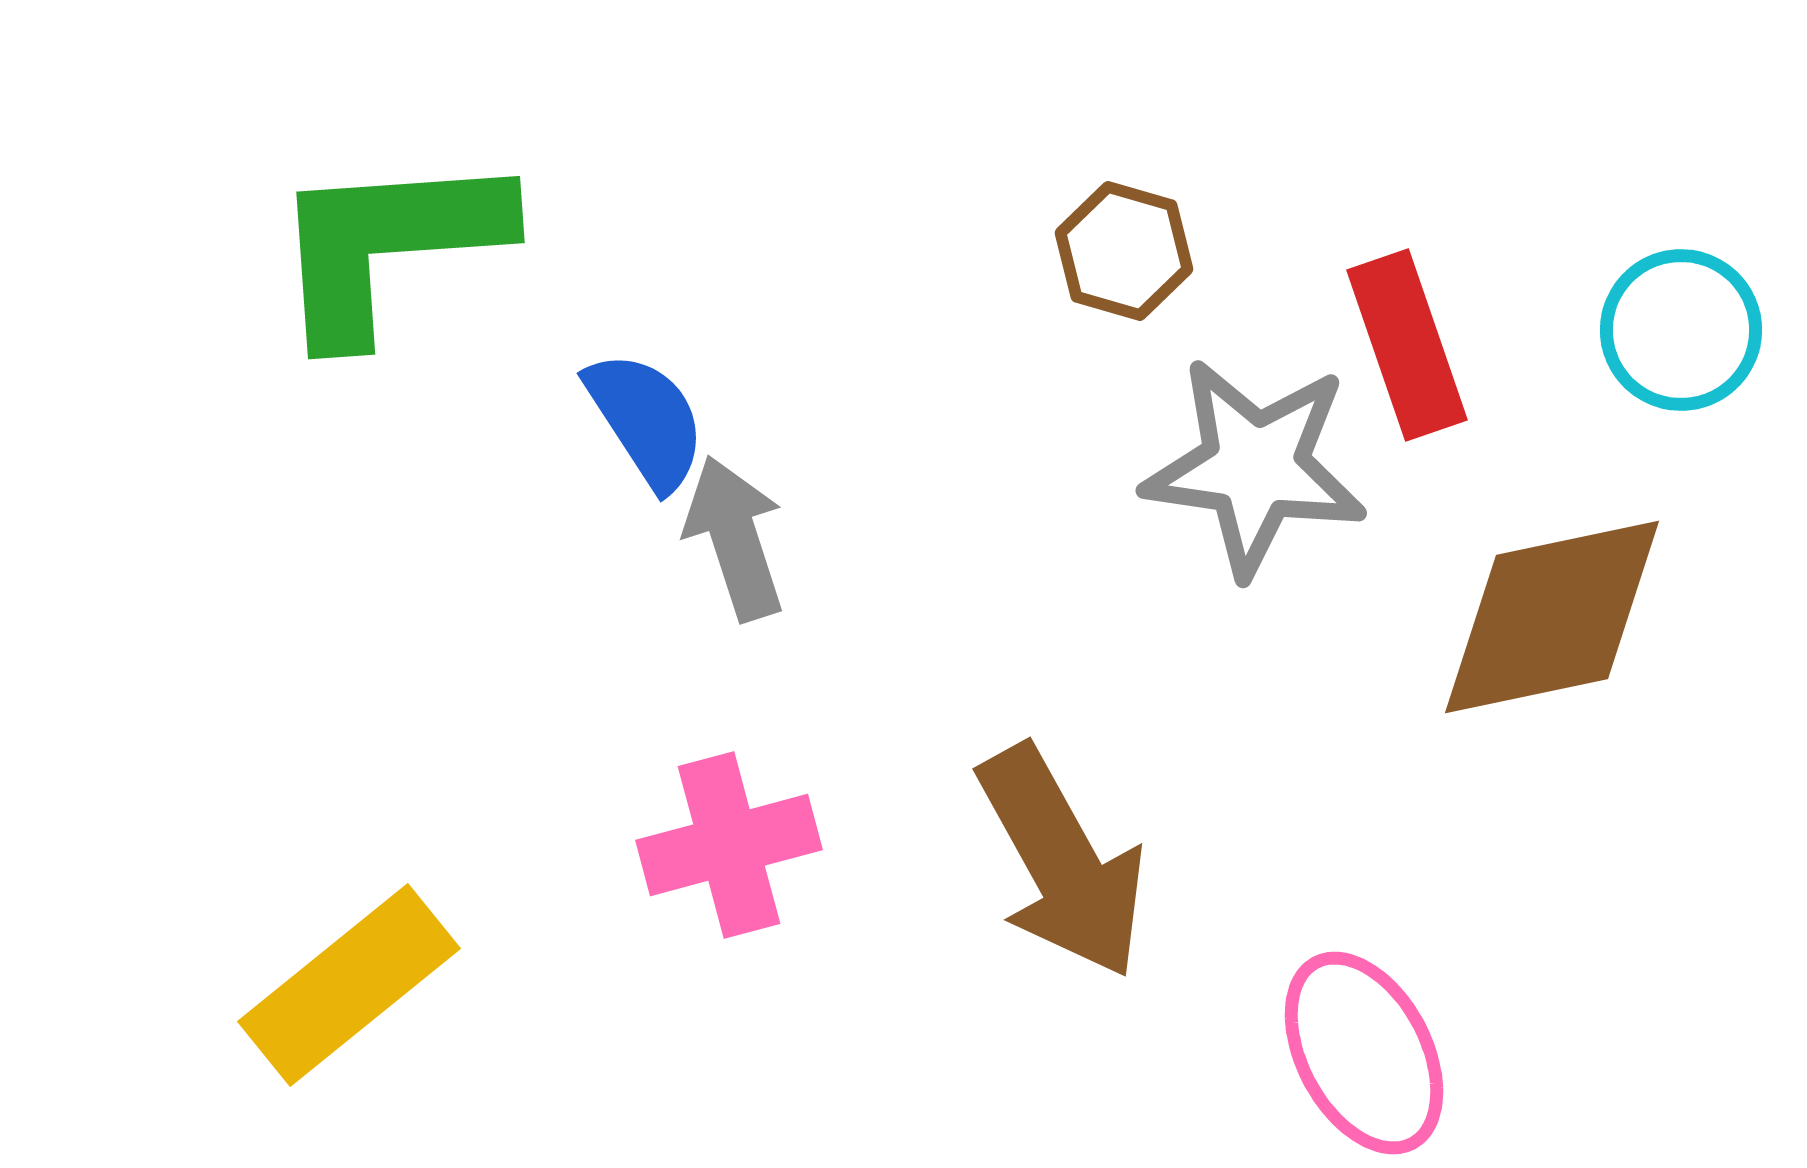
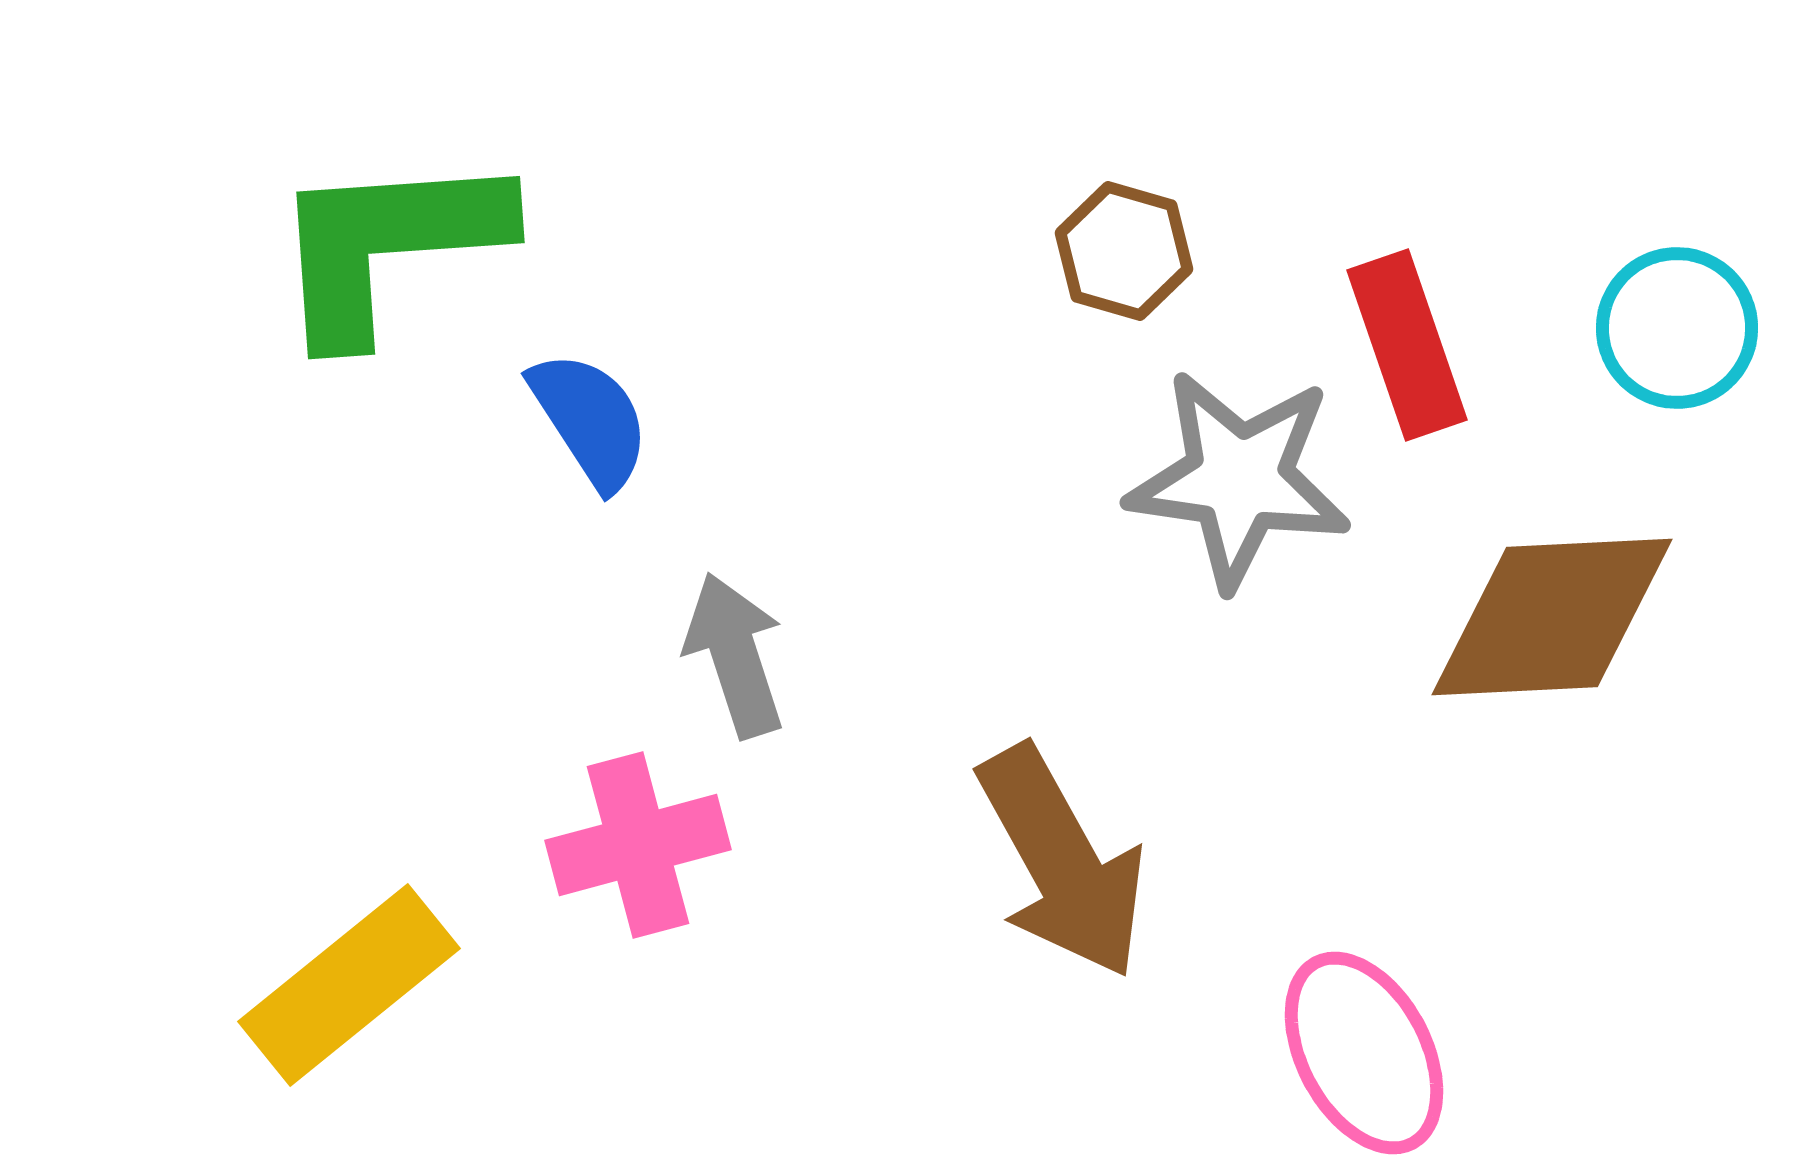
cyan circle: moved 4 px left, 2 px up
blue semicircle: moved 56 px left
gray star: moved 16 px left, 12 px down
gray arrow: moved 117 px down
brown diamond: rotated 9 degrees clockwise
pink cross: moved 91 px left
